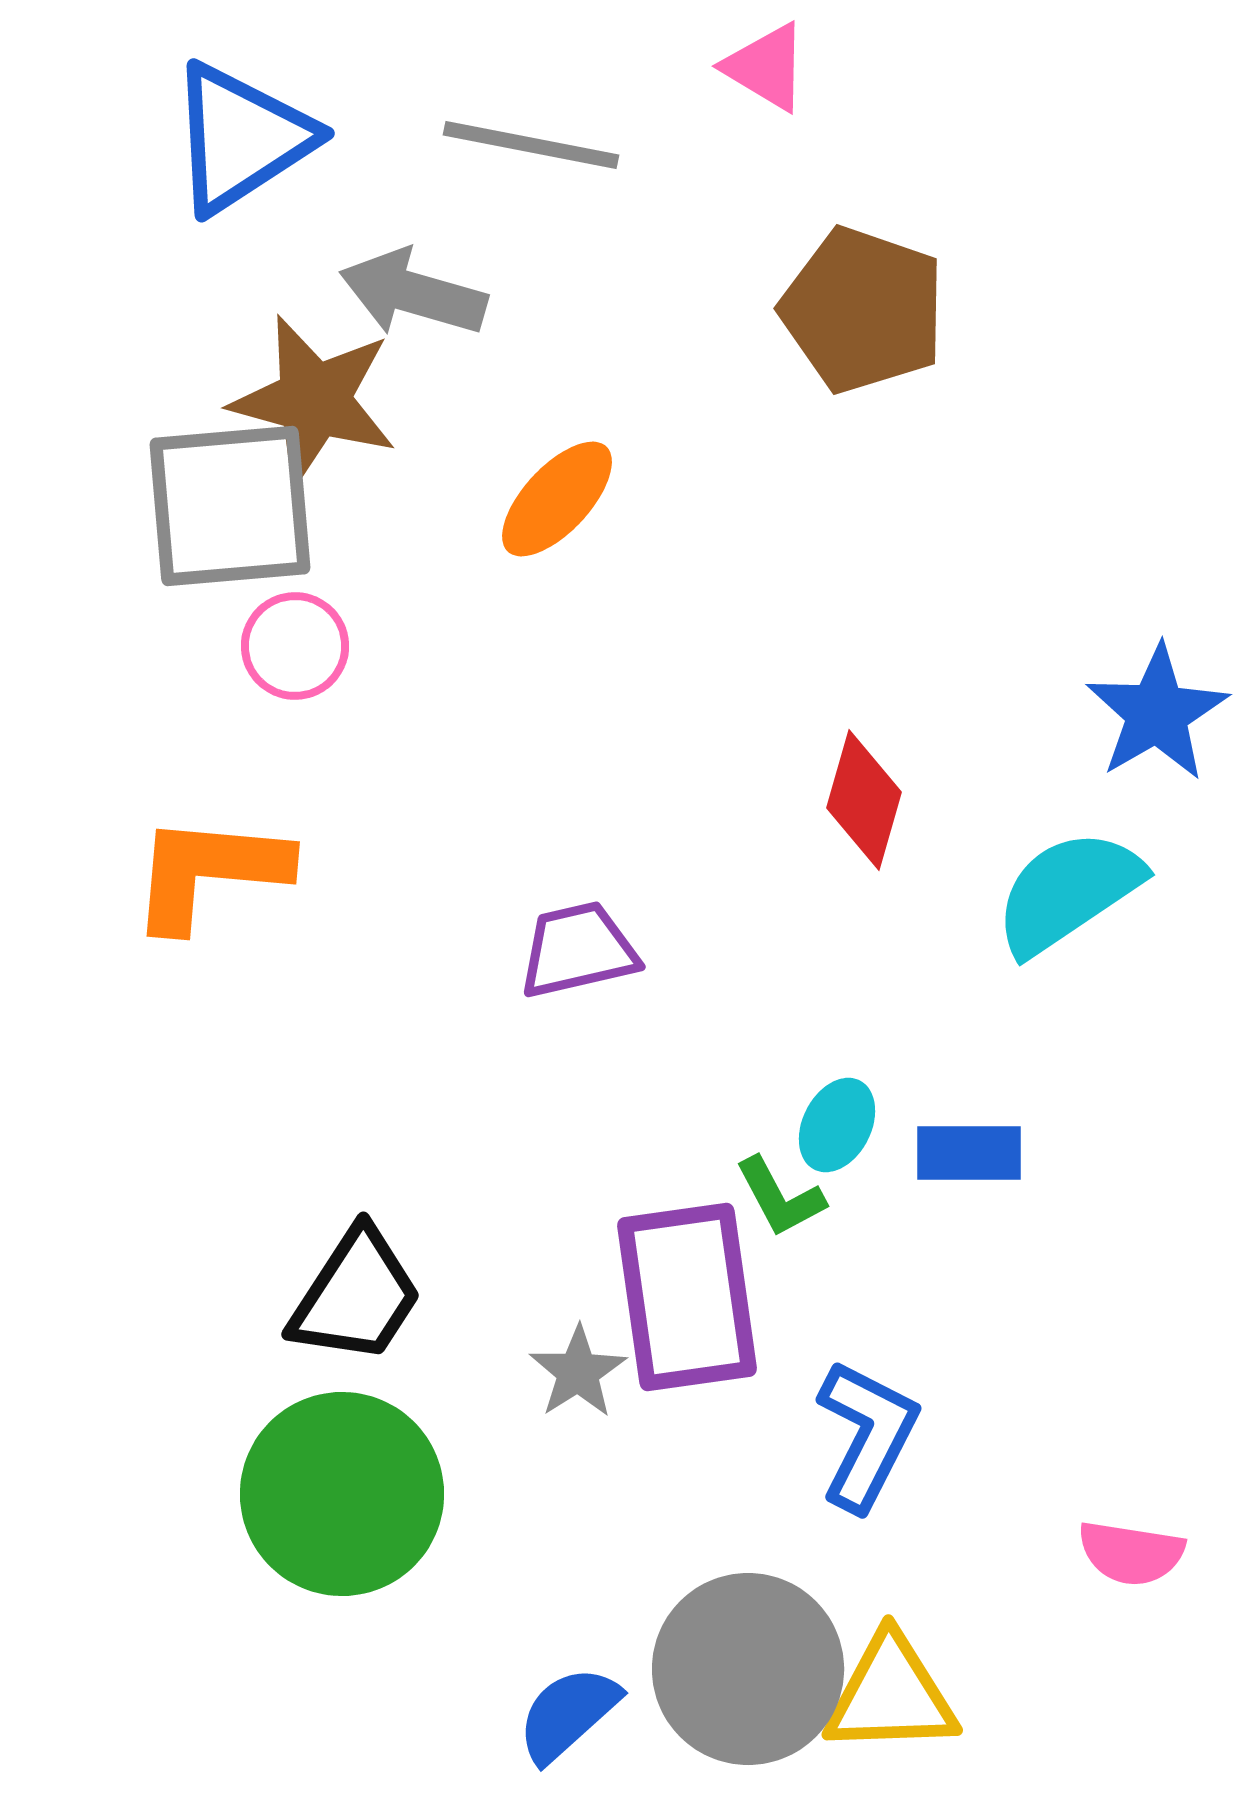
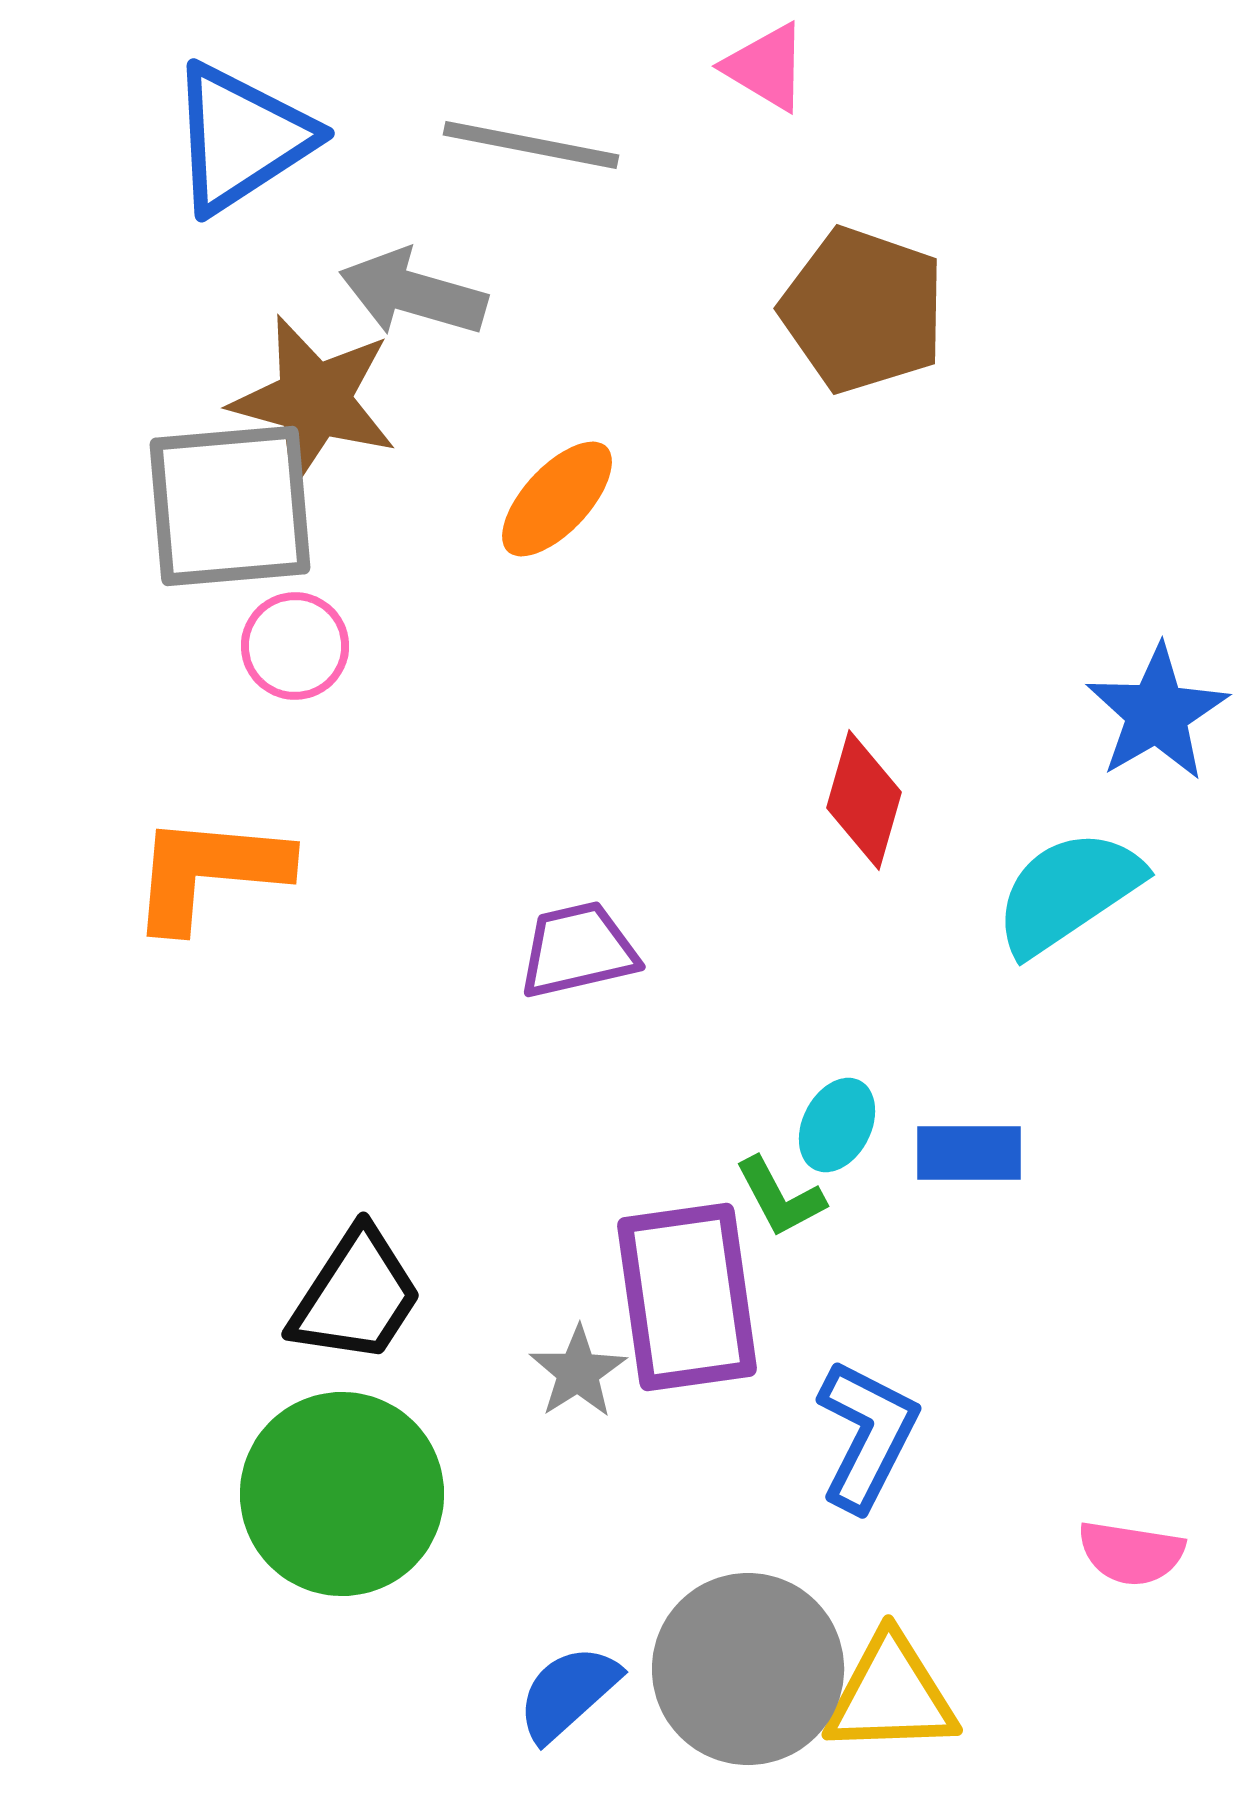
blue semicircle: moved 21 px up
